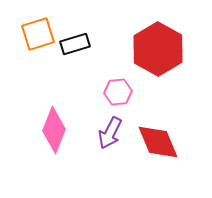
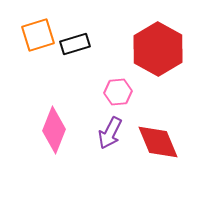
orange square: moved 1 px down
